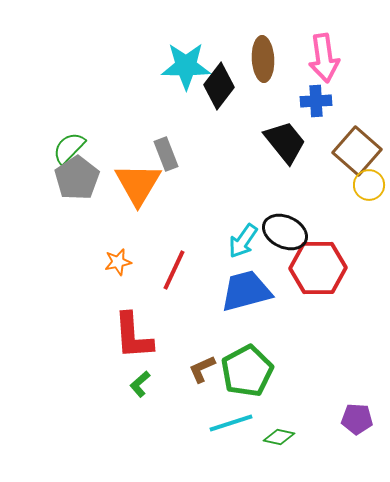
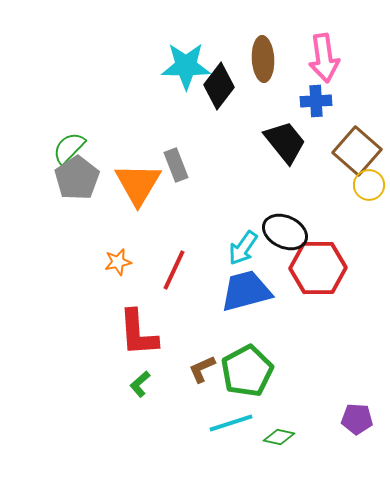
gray rectangle: moved 10 px right, 11 px down
cyan arrow: moved 7 px down
red L-shape: moved 5 px right, 3 px up
